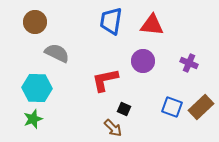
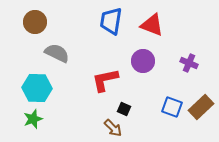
red triangle: rotated 15 degrees clockwise
